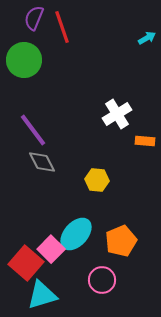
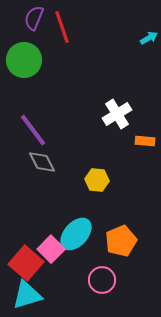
cyan arrow: moved 2 px right
cyan triangle: moved 15 px left
